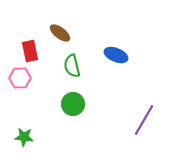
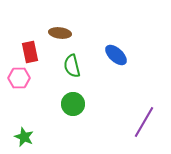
brown ellipse: rotated 30 degrees counterclockwise
red rectangle: moved 1 px down
blue ellipse: rotated 20 degrees clockwise
pink hexagon: moved 1 px left
purple line: moved 2 px down
green star: rotated 18 degrees clockwise
